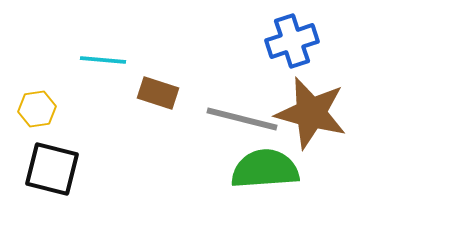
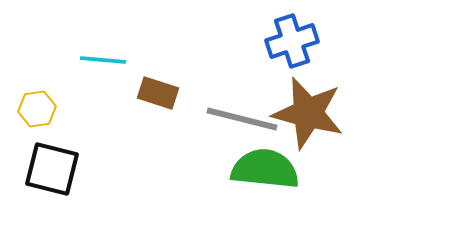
brown star: moved 3 px left
green semicircle: rotated 10 degrees clockwise
